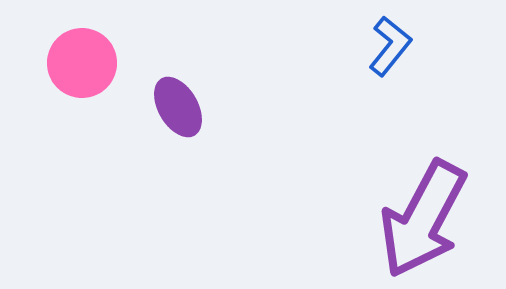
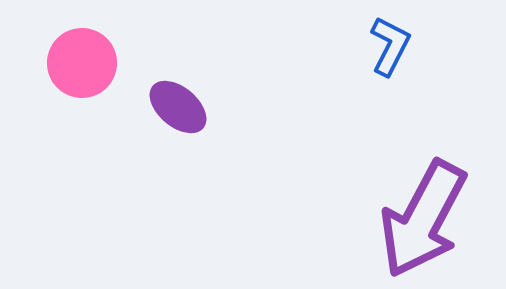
blue L-shape: rotated 12 degrees counterclockwise
purple ellipse: rotated 20 degrees counterclockwise
